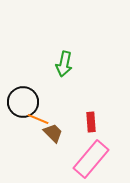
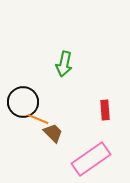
red rectangle: moved 14 px right, 12 px up
pink rectangle: rotated 15 degrees clockwise
